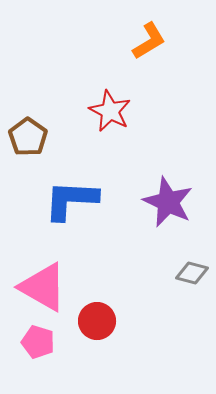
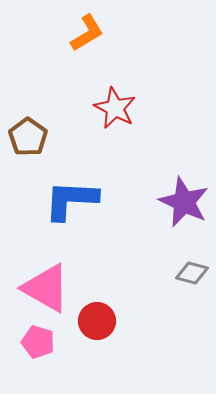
orange L-shape: moved 62 px left, 8 px up
red star: moved 5 px right, 3 px up
purple star: moved 16 px right
pink triangle: moved 3 px right, 1 px down
